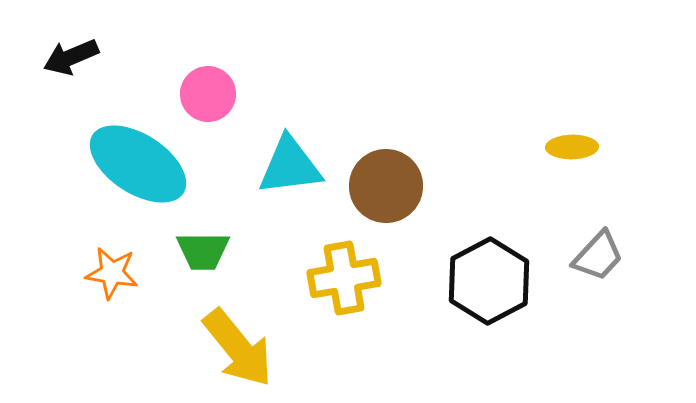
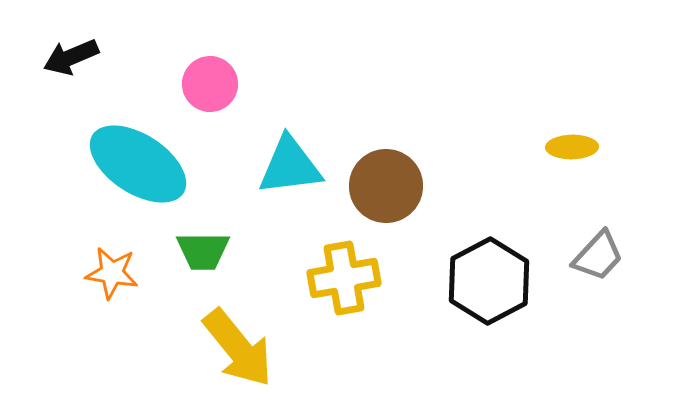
pink circle: moved 2 px right, 10 px up
